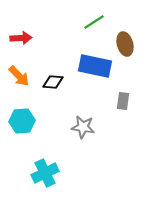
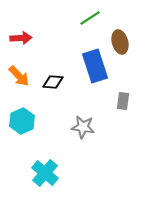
green line: moved 4 px left, 4 px up
brown ellipse: moved 5 px left, 2 px up
blue rectangle: rotated 60 degrees clockwise
cyan hexagon: rotated 20 degrees counterclockwise
cyan cross: rotated 24 degrees counterclockwise
